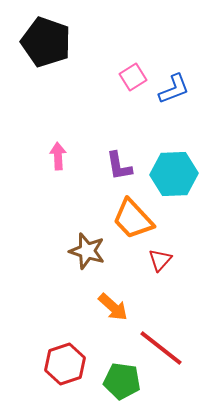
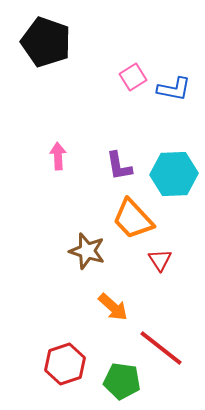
blue L-shape: rotated 32 degrees clockwise
red triangle: rotated 15 degrees counterclockwise
